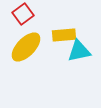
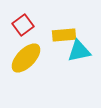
red square: moved 11 px down
yellow ellipse: moved 11 px down
